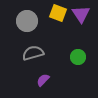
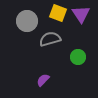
gray semicircle: moved 17 px right, 14 px up
